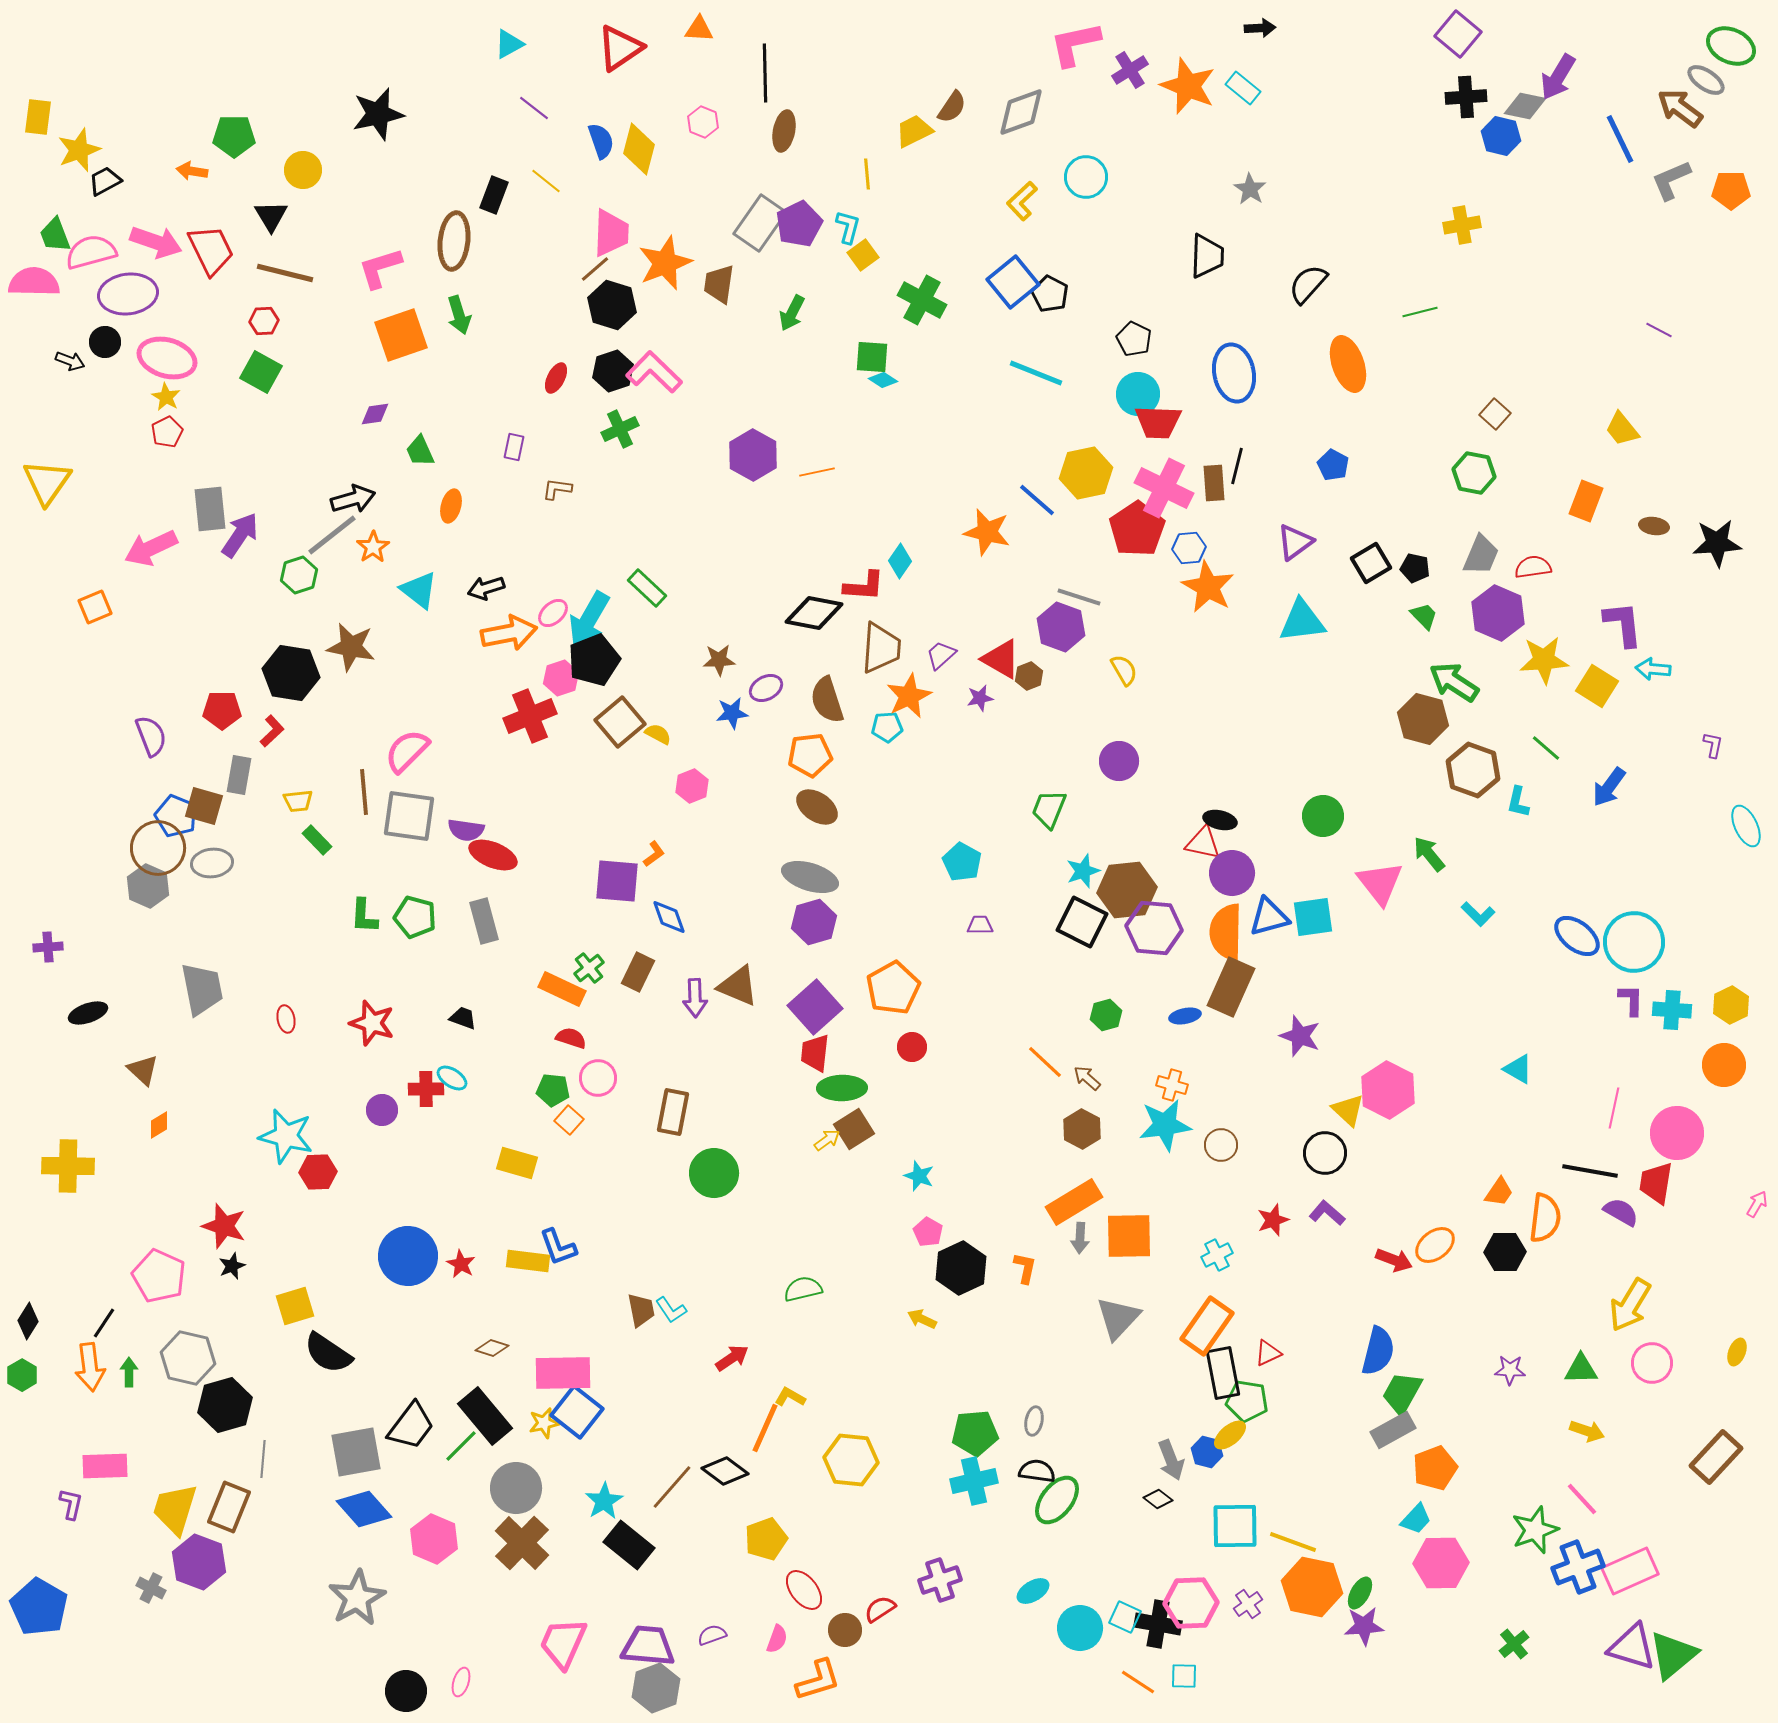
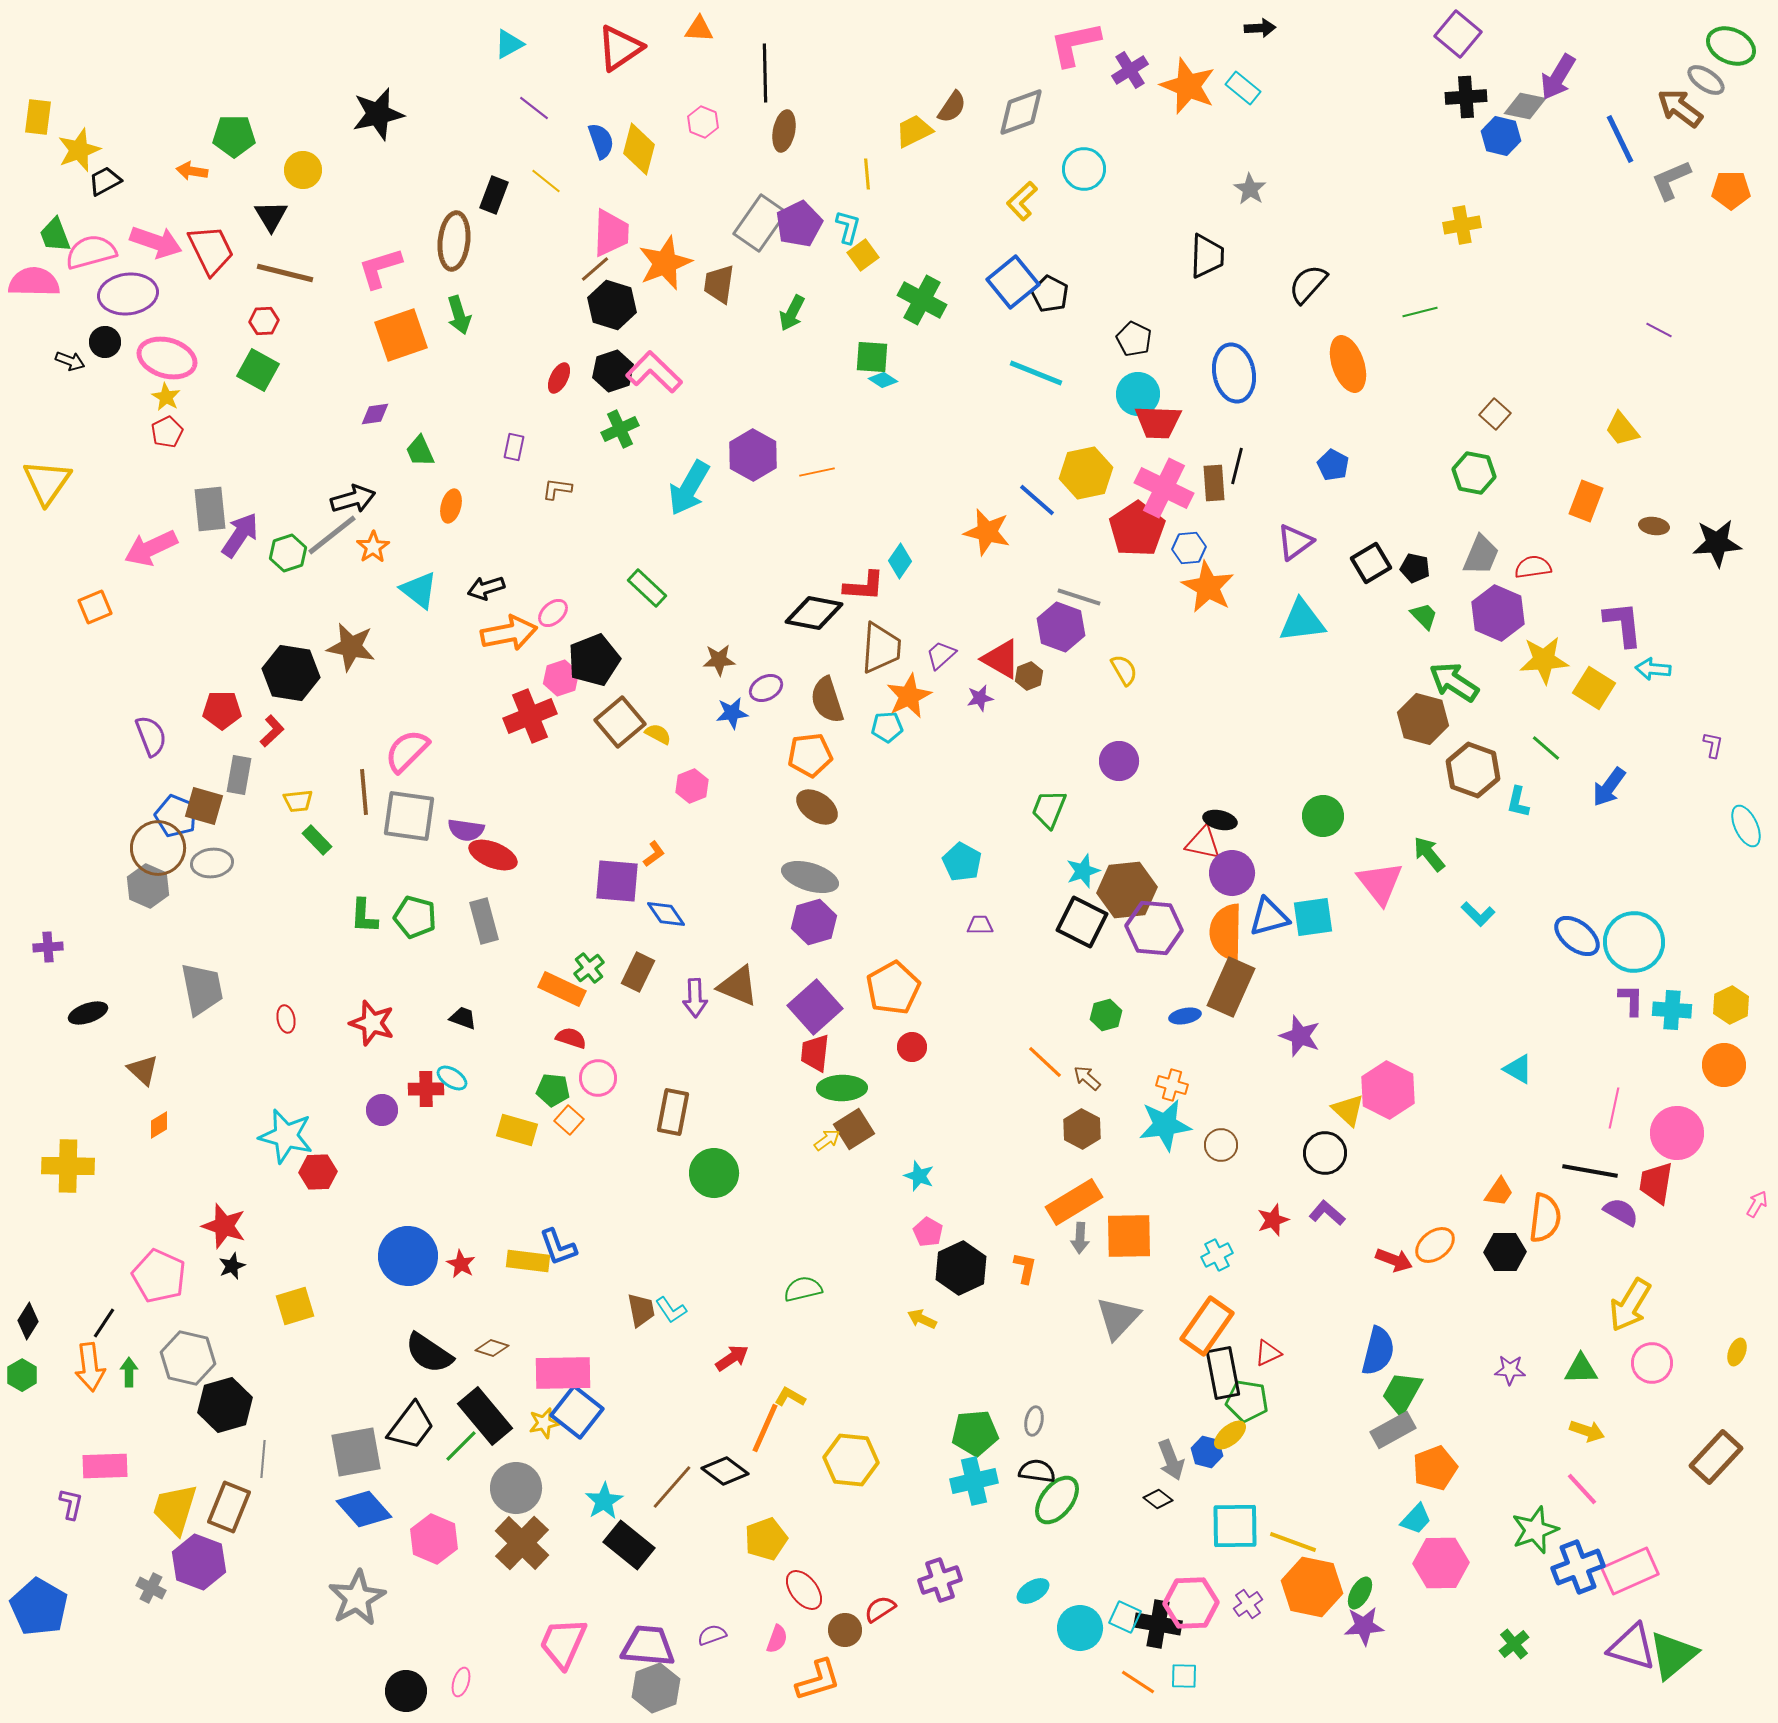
cyan circle at (1086, 177): moved 2 px left, 8 px up
green square at (261, 372): moved 3 px left, 2 px up
red ellipse at (556, 378): moved 3 px right
green hexagon at (299, 575): moved 11 px left, 22 px up
cyan arrow at (589, 619): moved 100 px right, 131 px up
yellow square at (1597, 686): moved 3 px left, 2 px down
blue diamond at (669, 917): moved 3 px left, 3 px up; rotated 15 degrees counterclockwise
yellow rectangle at (517, 1163): moved 33 px up
black semicircle at (328, 1353): moved 101 px right
pink line at (1582, 1499): moved 10 px up
